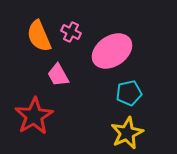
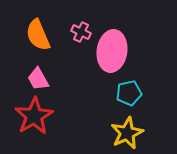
pink cross: moved 10 px right
orange semicircle: moved 1 px left, 1 px up
pink ellipse: rotated 48 degrees counterclockwise
pink trapezoid: moved 20 px left, 4 px down
